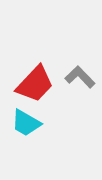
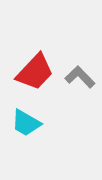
red trapezoid: moved 12 px up
